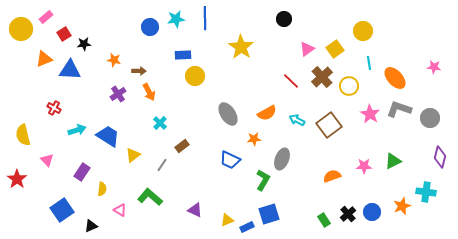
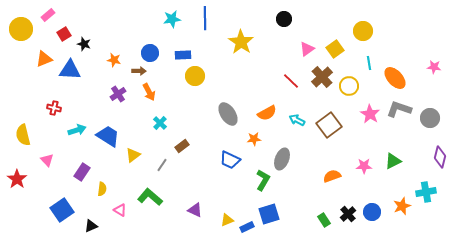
pink rectangle at (46, 17): moved 2 px right, 2 px up
cyan star at (176, 19): moved 4 px left
blue circle at (150, 27): moved 26 px down
black star at (84, 44): rotated 24 degrees clockwise
yellow star at (241, 47): moved 5 px up
red cross at (54, 108): rotated 16 degrees counterclockwise
cyan cross at (426, 192): rotated 18 degrees counterclockwise
